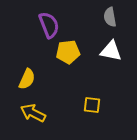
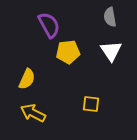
purple semicircle: rotated 8 degrees counterclockwise
white triangle: rotated 45 degrees clockwise
yellow square: moved 1 px left, 1 px up
